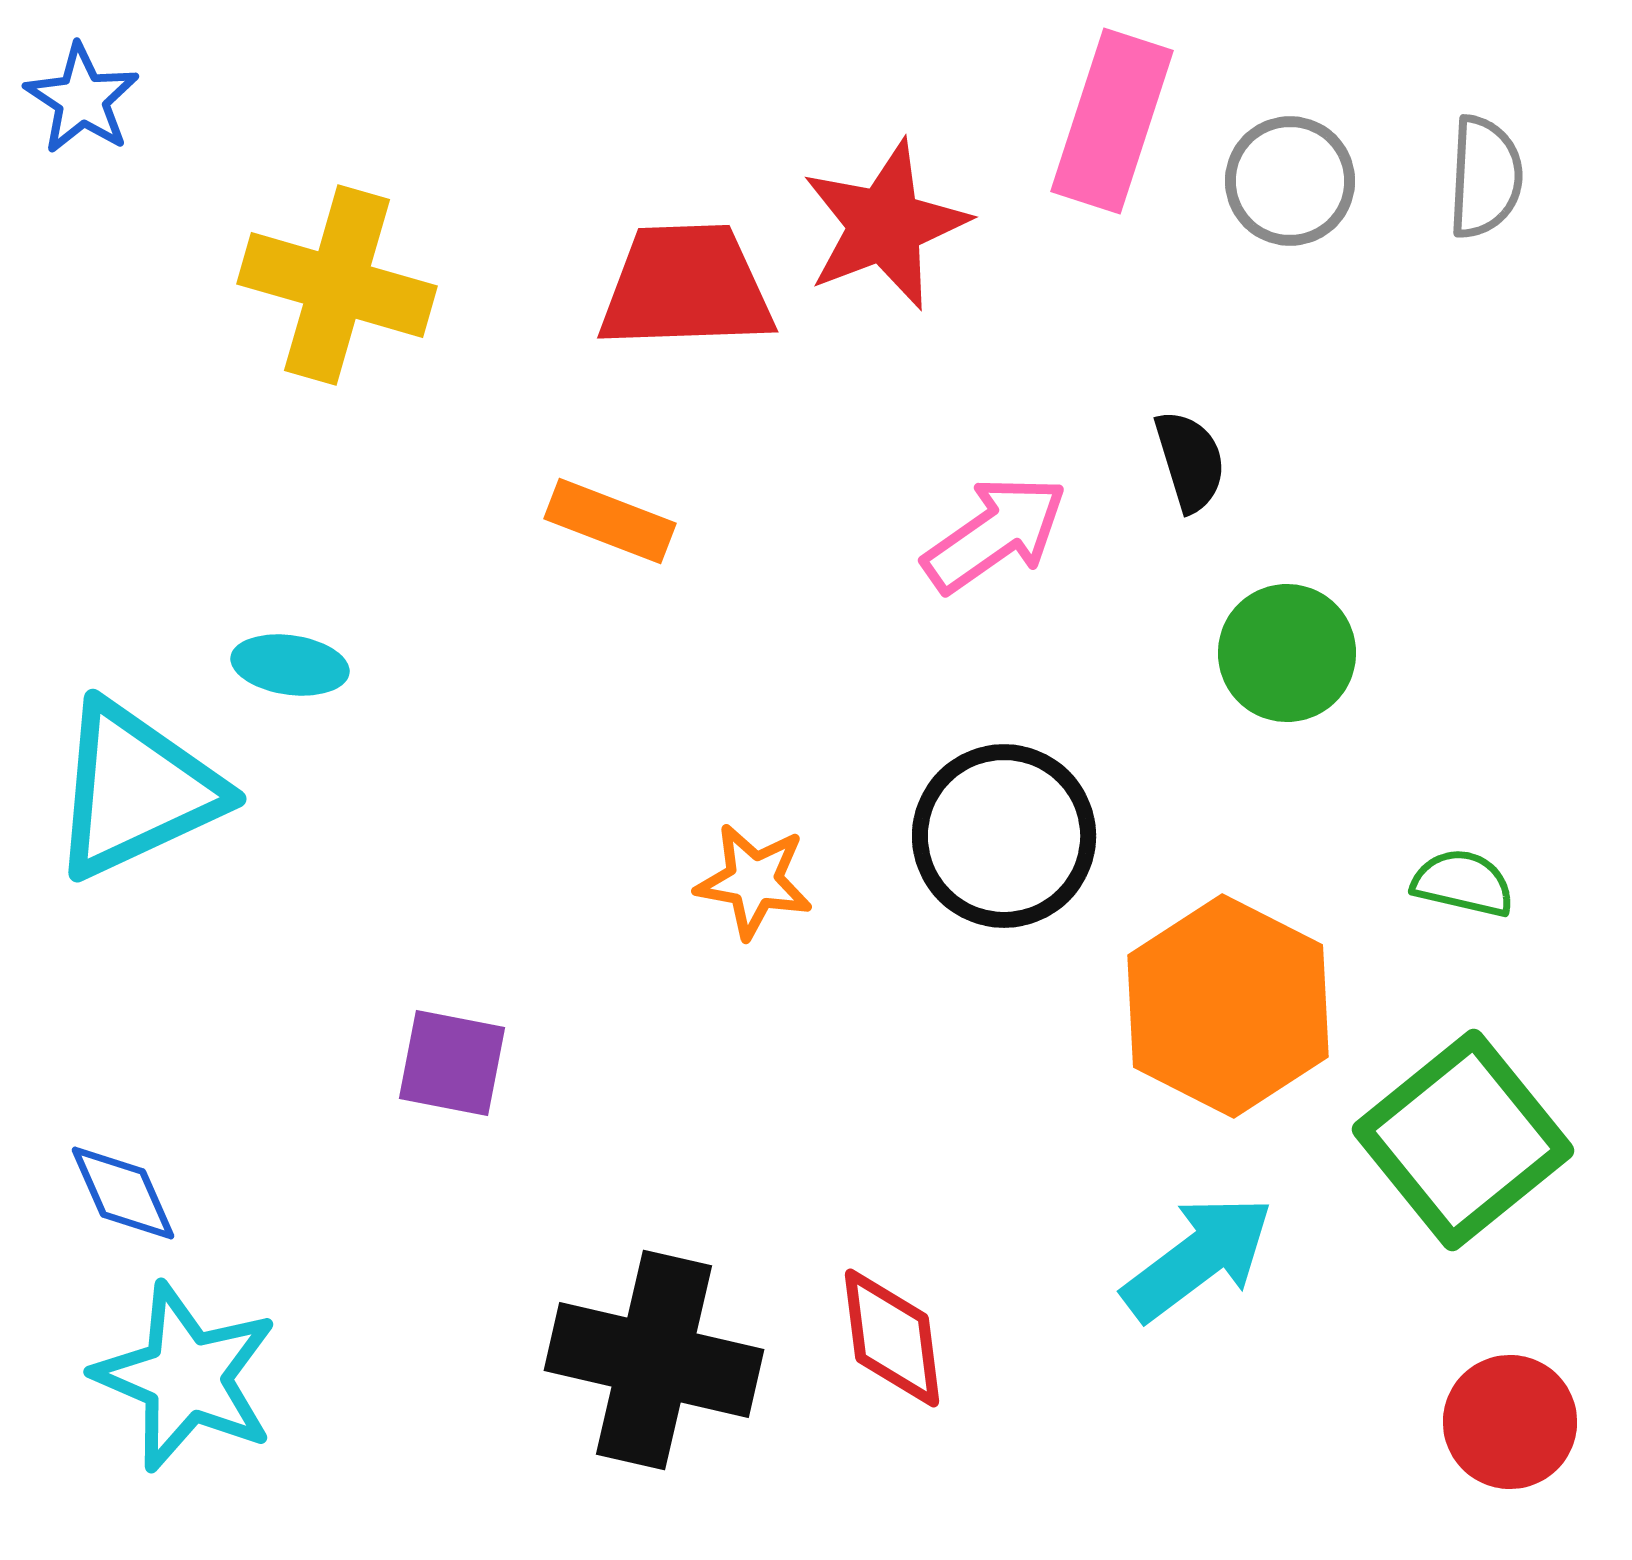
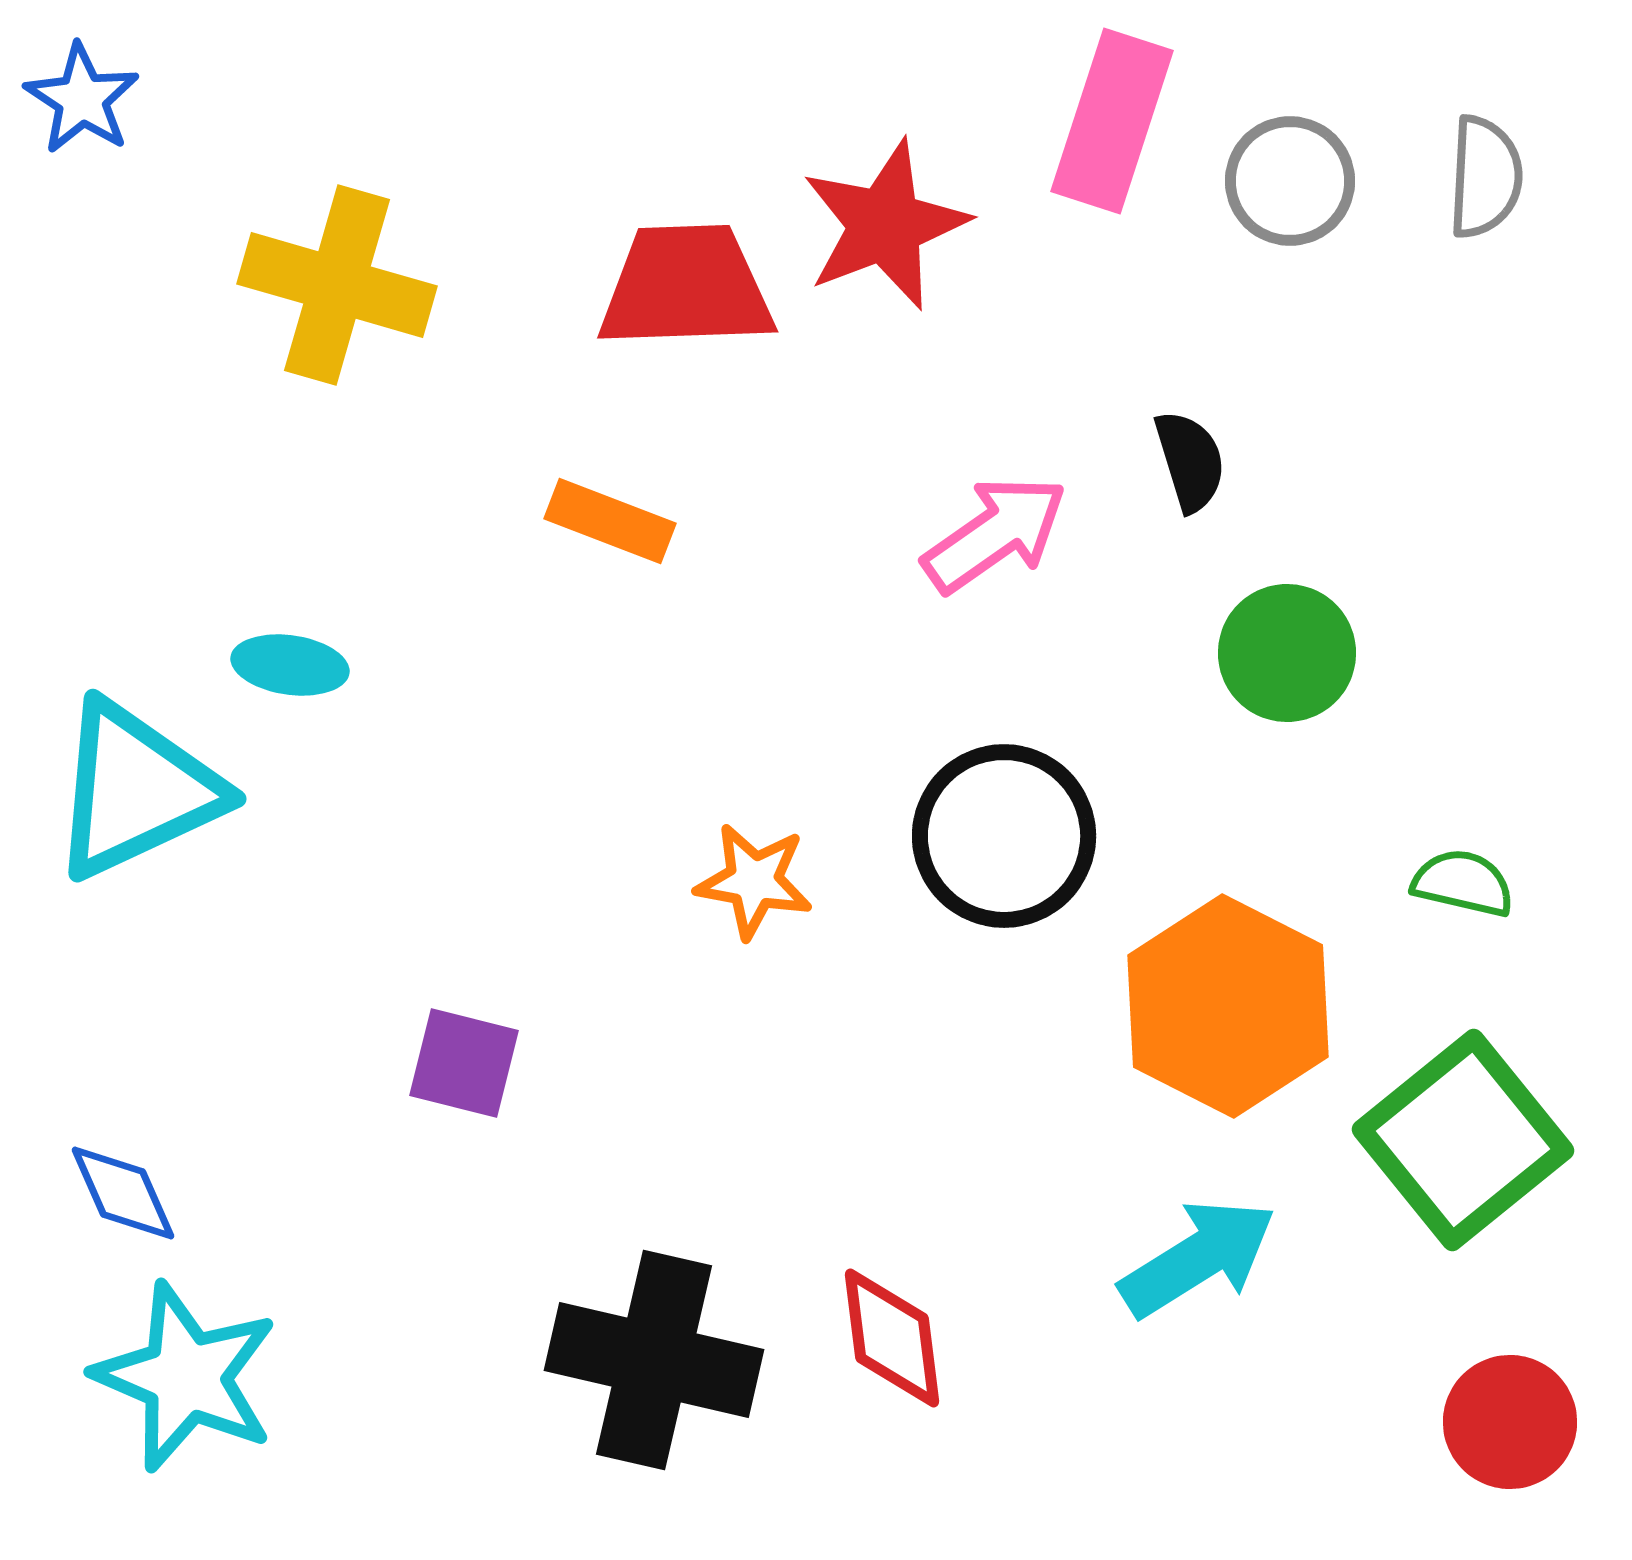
purple square: moved 12 px right; rotated 3 degrees clockwise
cyan arrow: rotated 5 degrees clockwise
